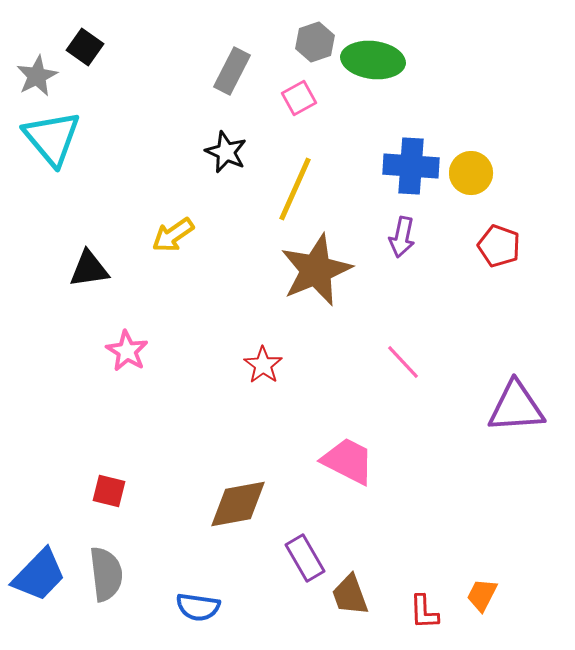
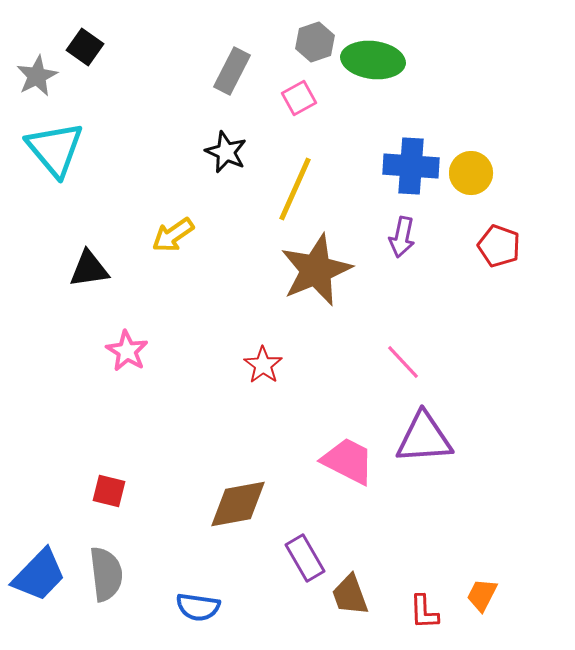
cyan triangle: moved 3 px right, 11 px down
purple triangle: moved 92 px left, 31 px down
